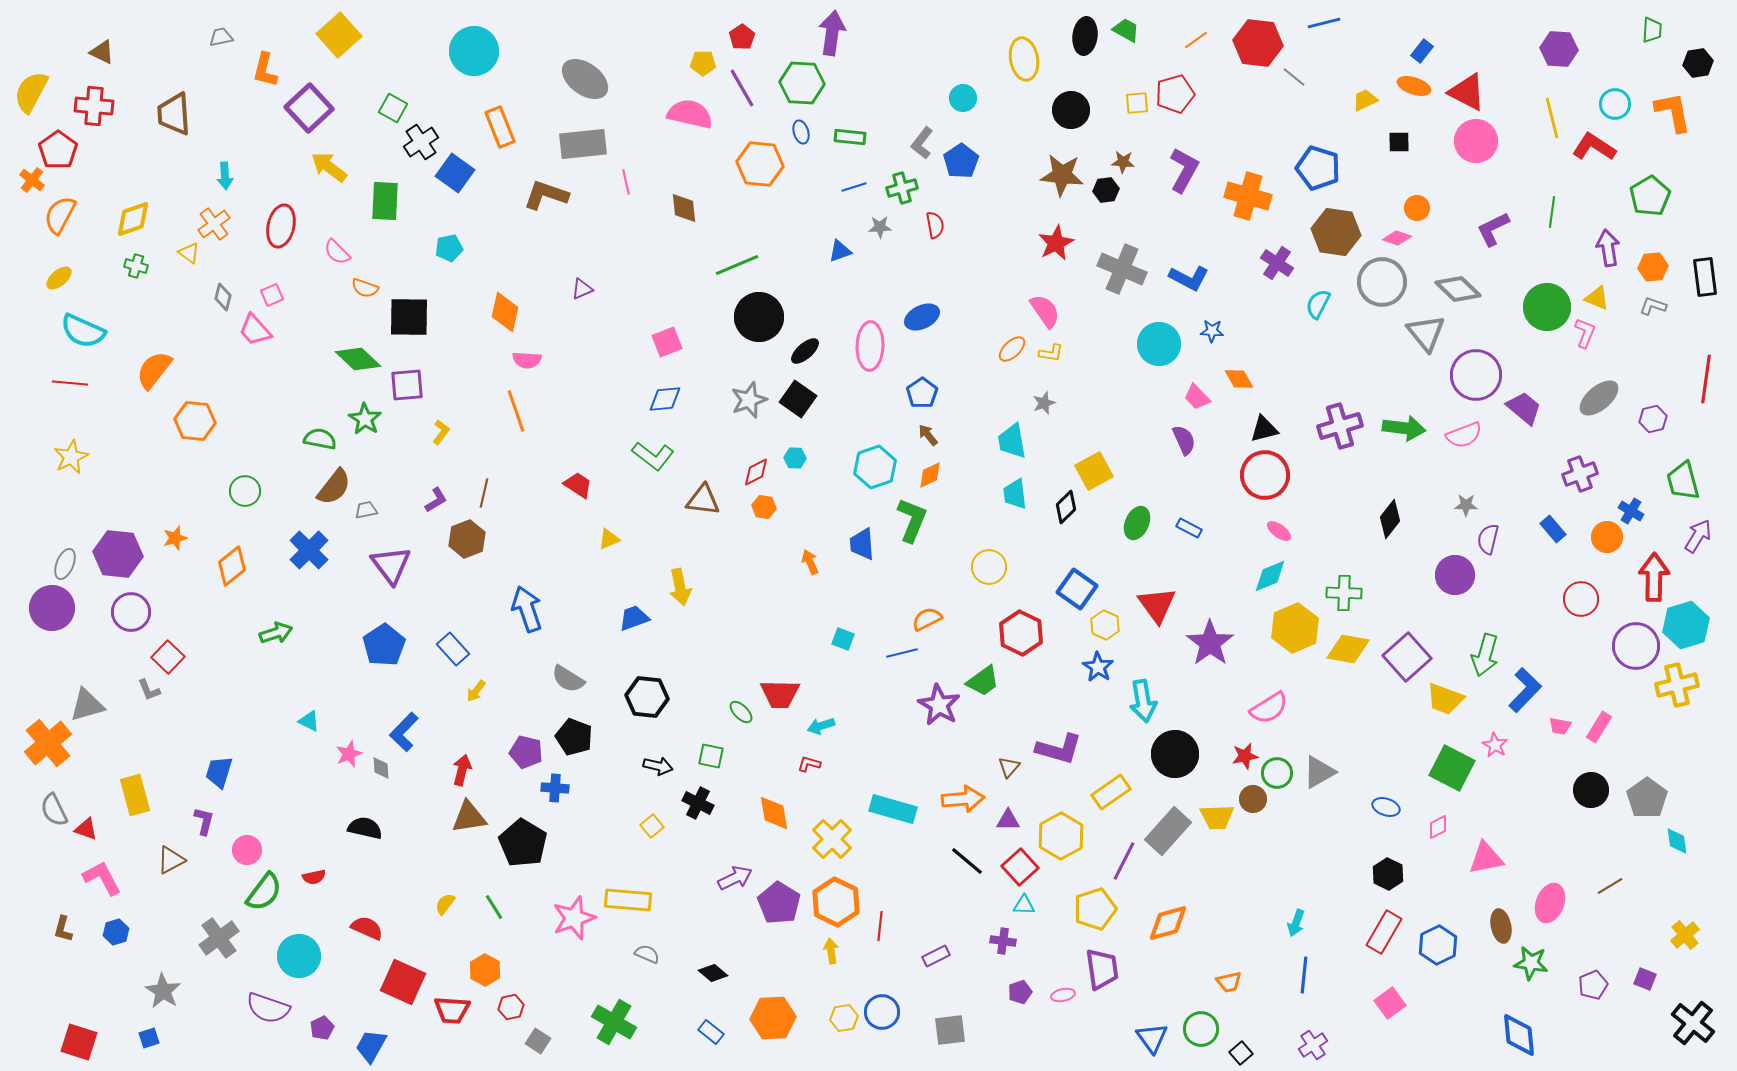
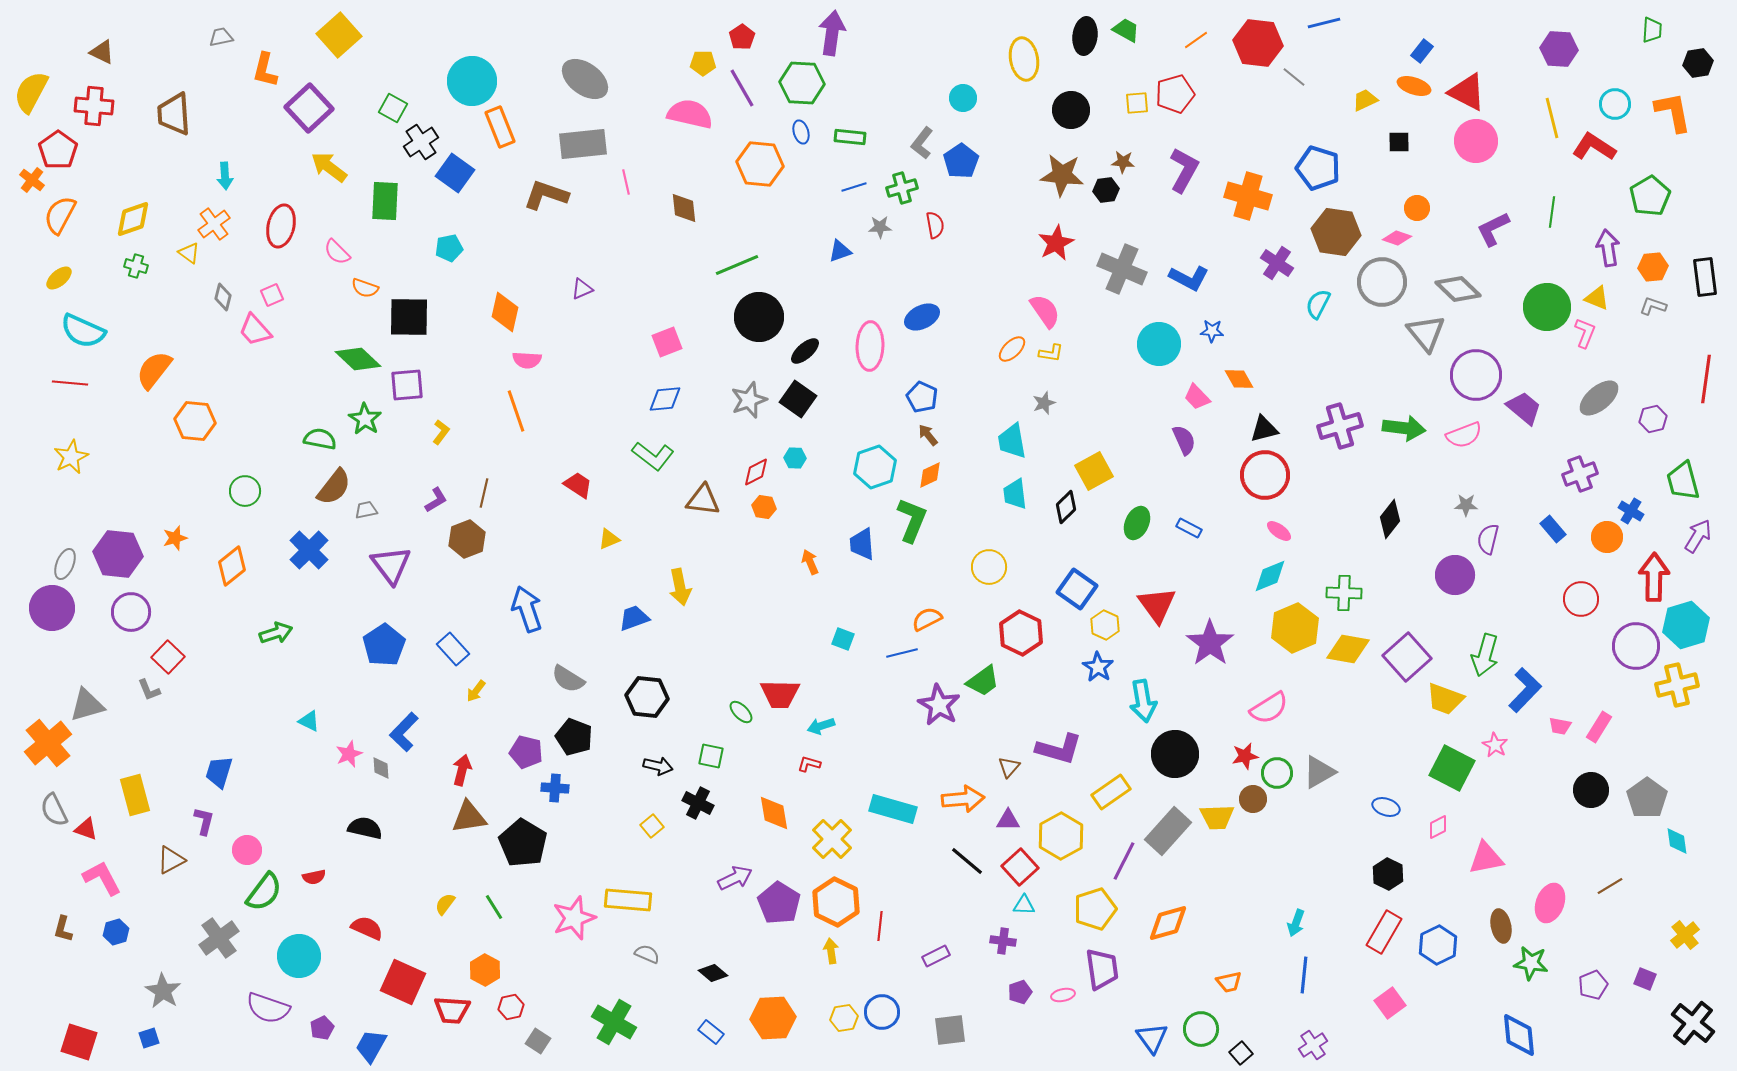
cyan circle at (474, 51): moved 2 px left, 30 px down
blue pentagon at (922, 393): moved 4 px down; rotated 12 degrees counterclockwise
